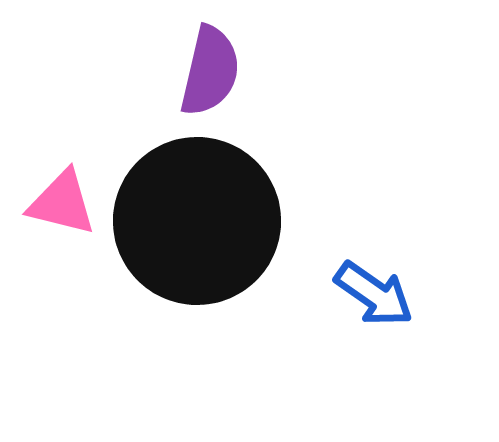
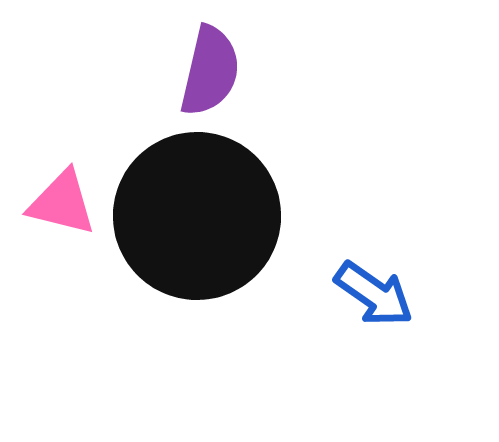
black circle: moved 5 px up
